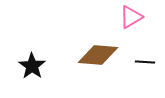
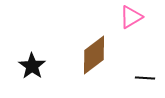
brown diamond: moved 4 px left; rotated 42 degrees counterclockwise
black line: moved 16 px down
